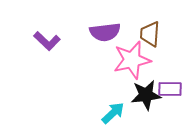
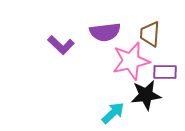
purple L-shape: moved 14 px right, 4 px down
pink star: moved 1 px left, 1 px down
purple rectangle: moved 5 px left, 17 px up
